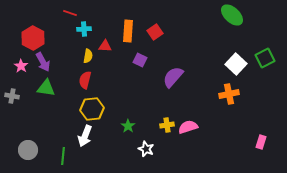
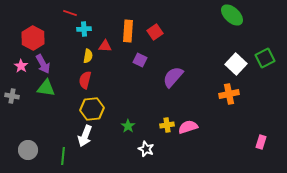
purple arrow: moved 2 px down
